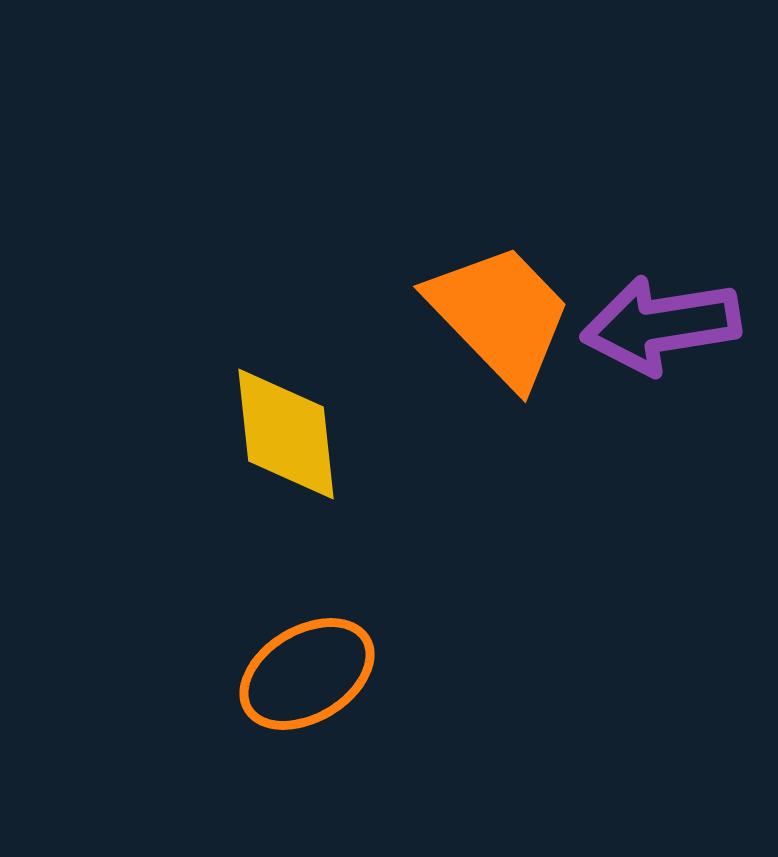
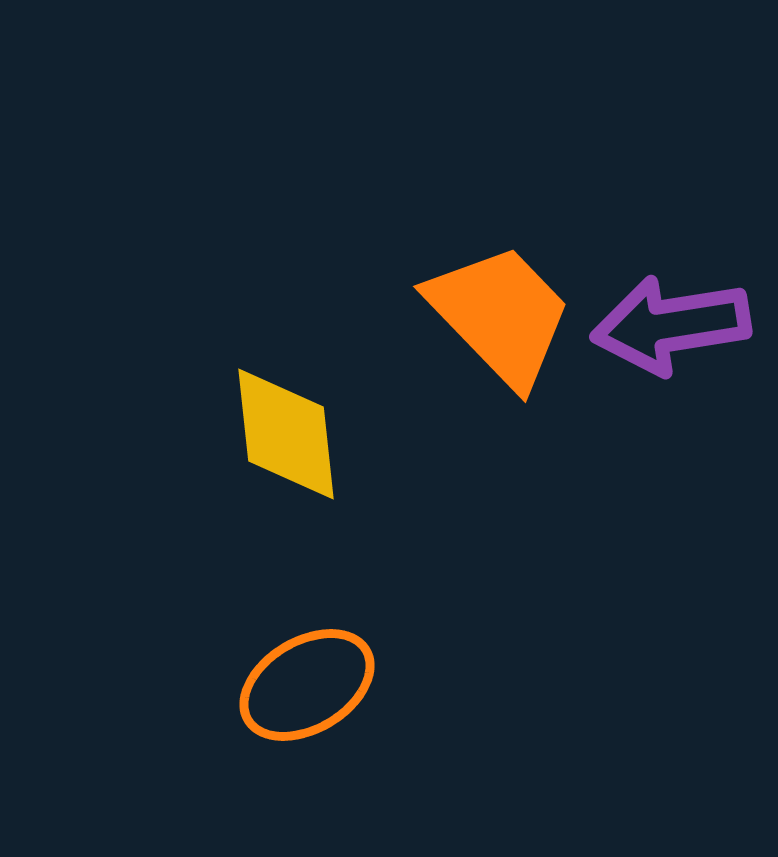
purple arrow: moved 10 px right
orange ellipse: moved 11 px down
